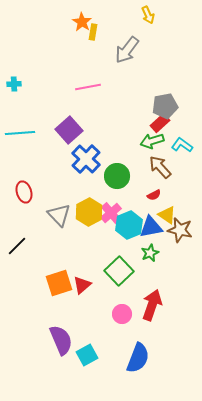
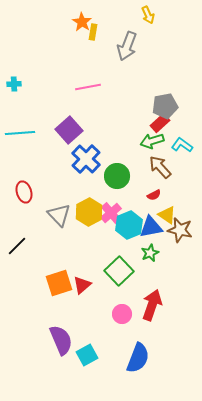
gray arrow: moved 4 px up; rotated 16 degrees counterclockwise
